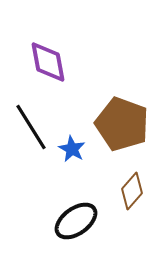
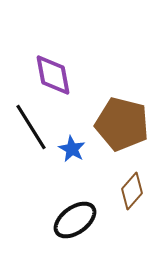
purple diamond: moved 5 px right, 13 px down
brown pentagon: rotated 6 degrees counterclockwise
black ellipse: moved 1 px left, 1 px up
